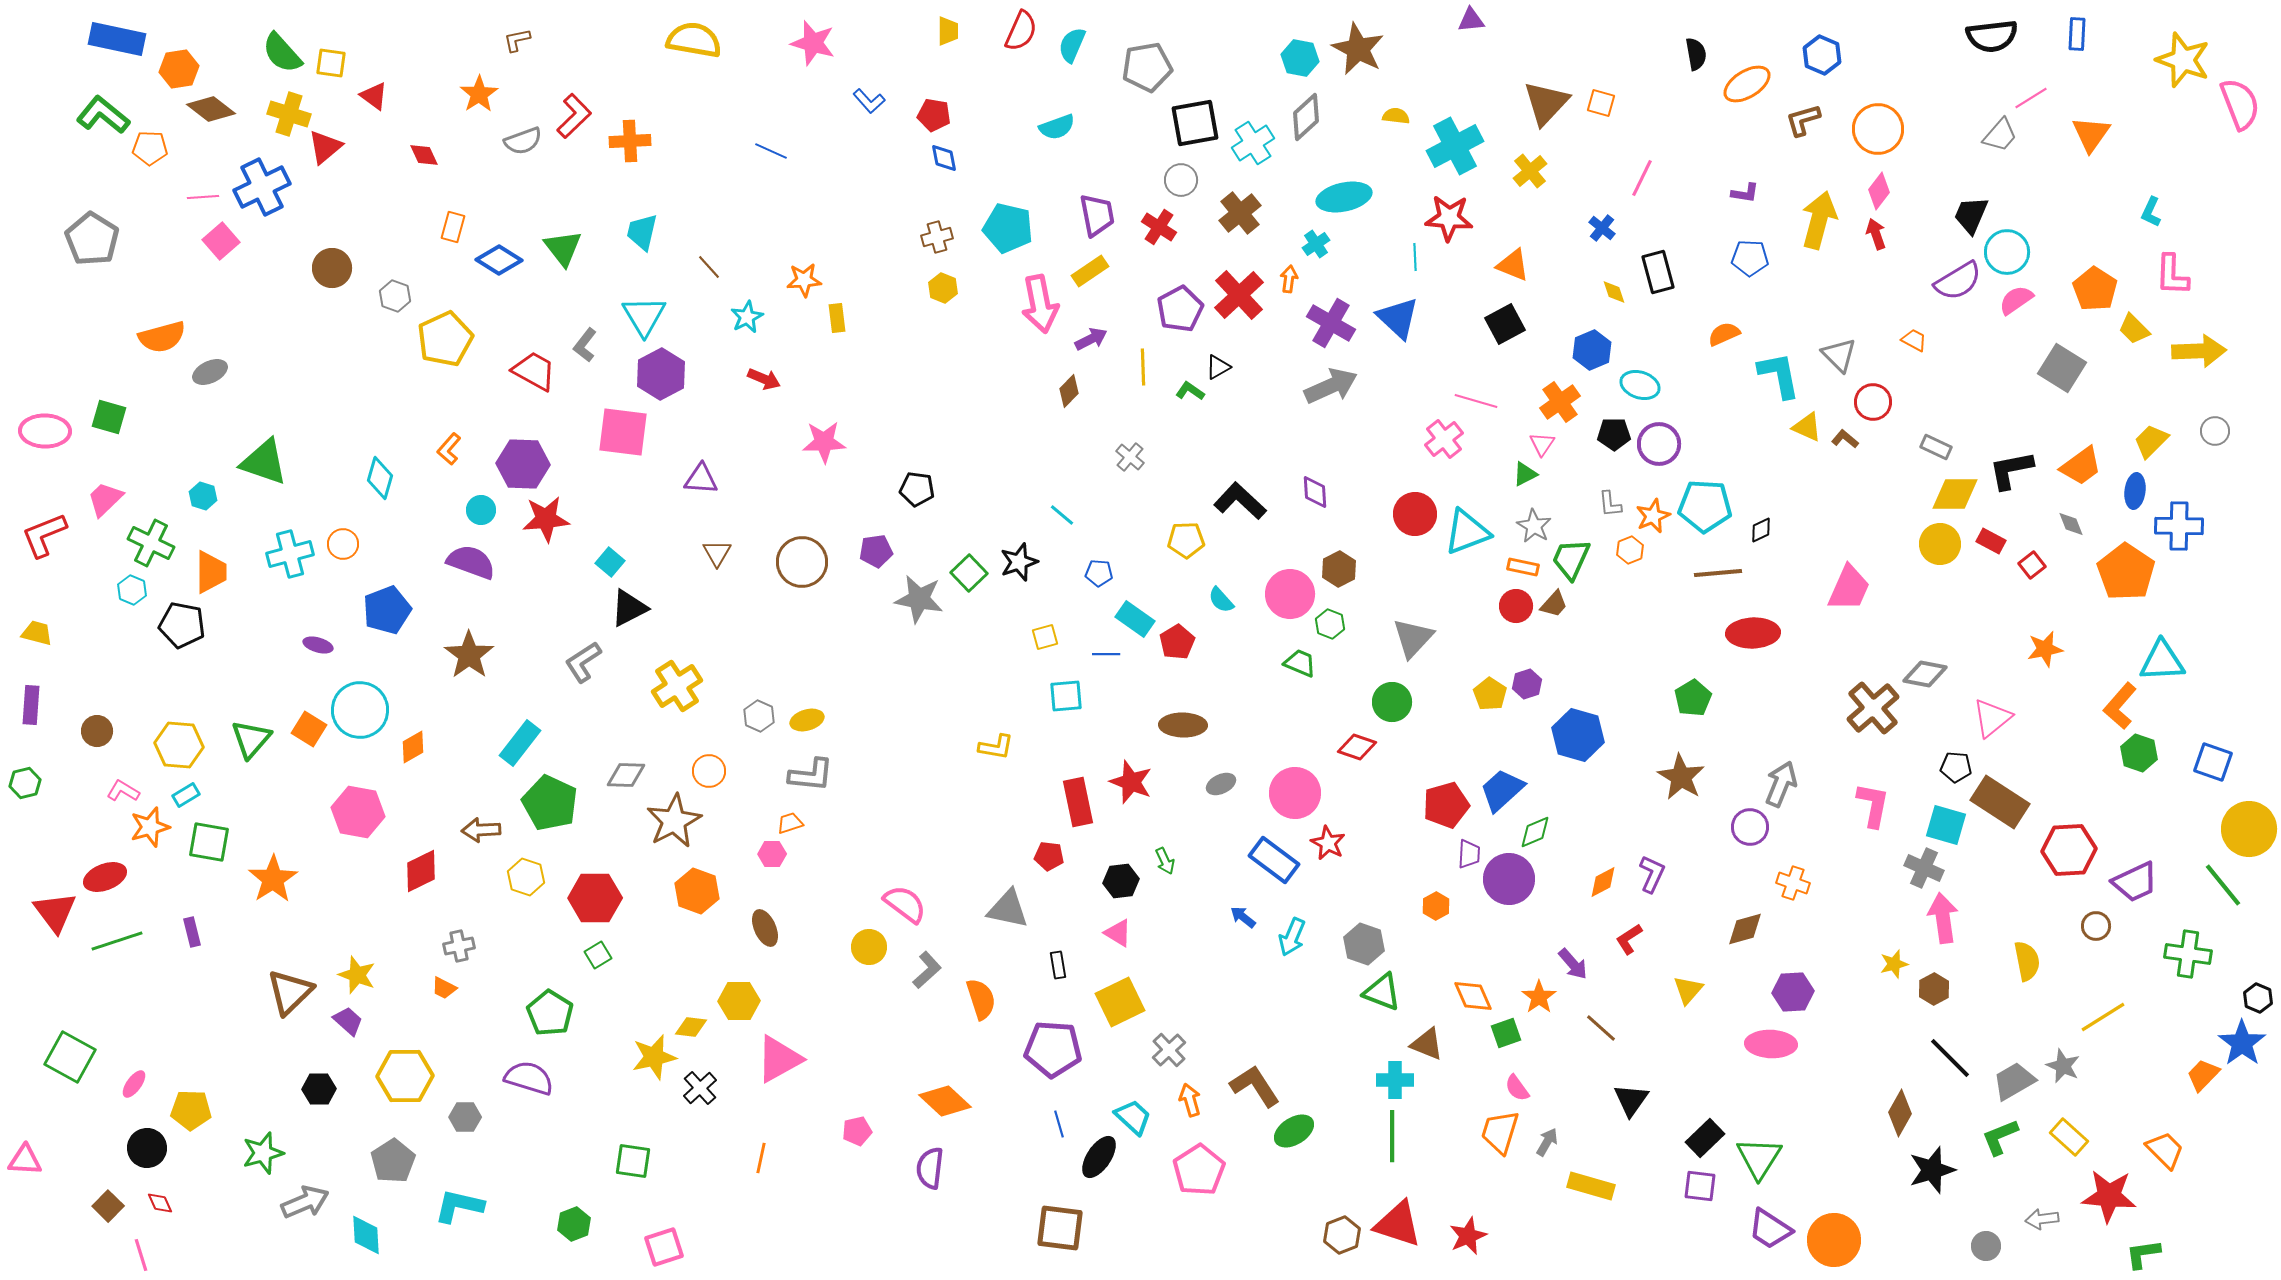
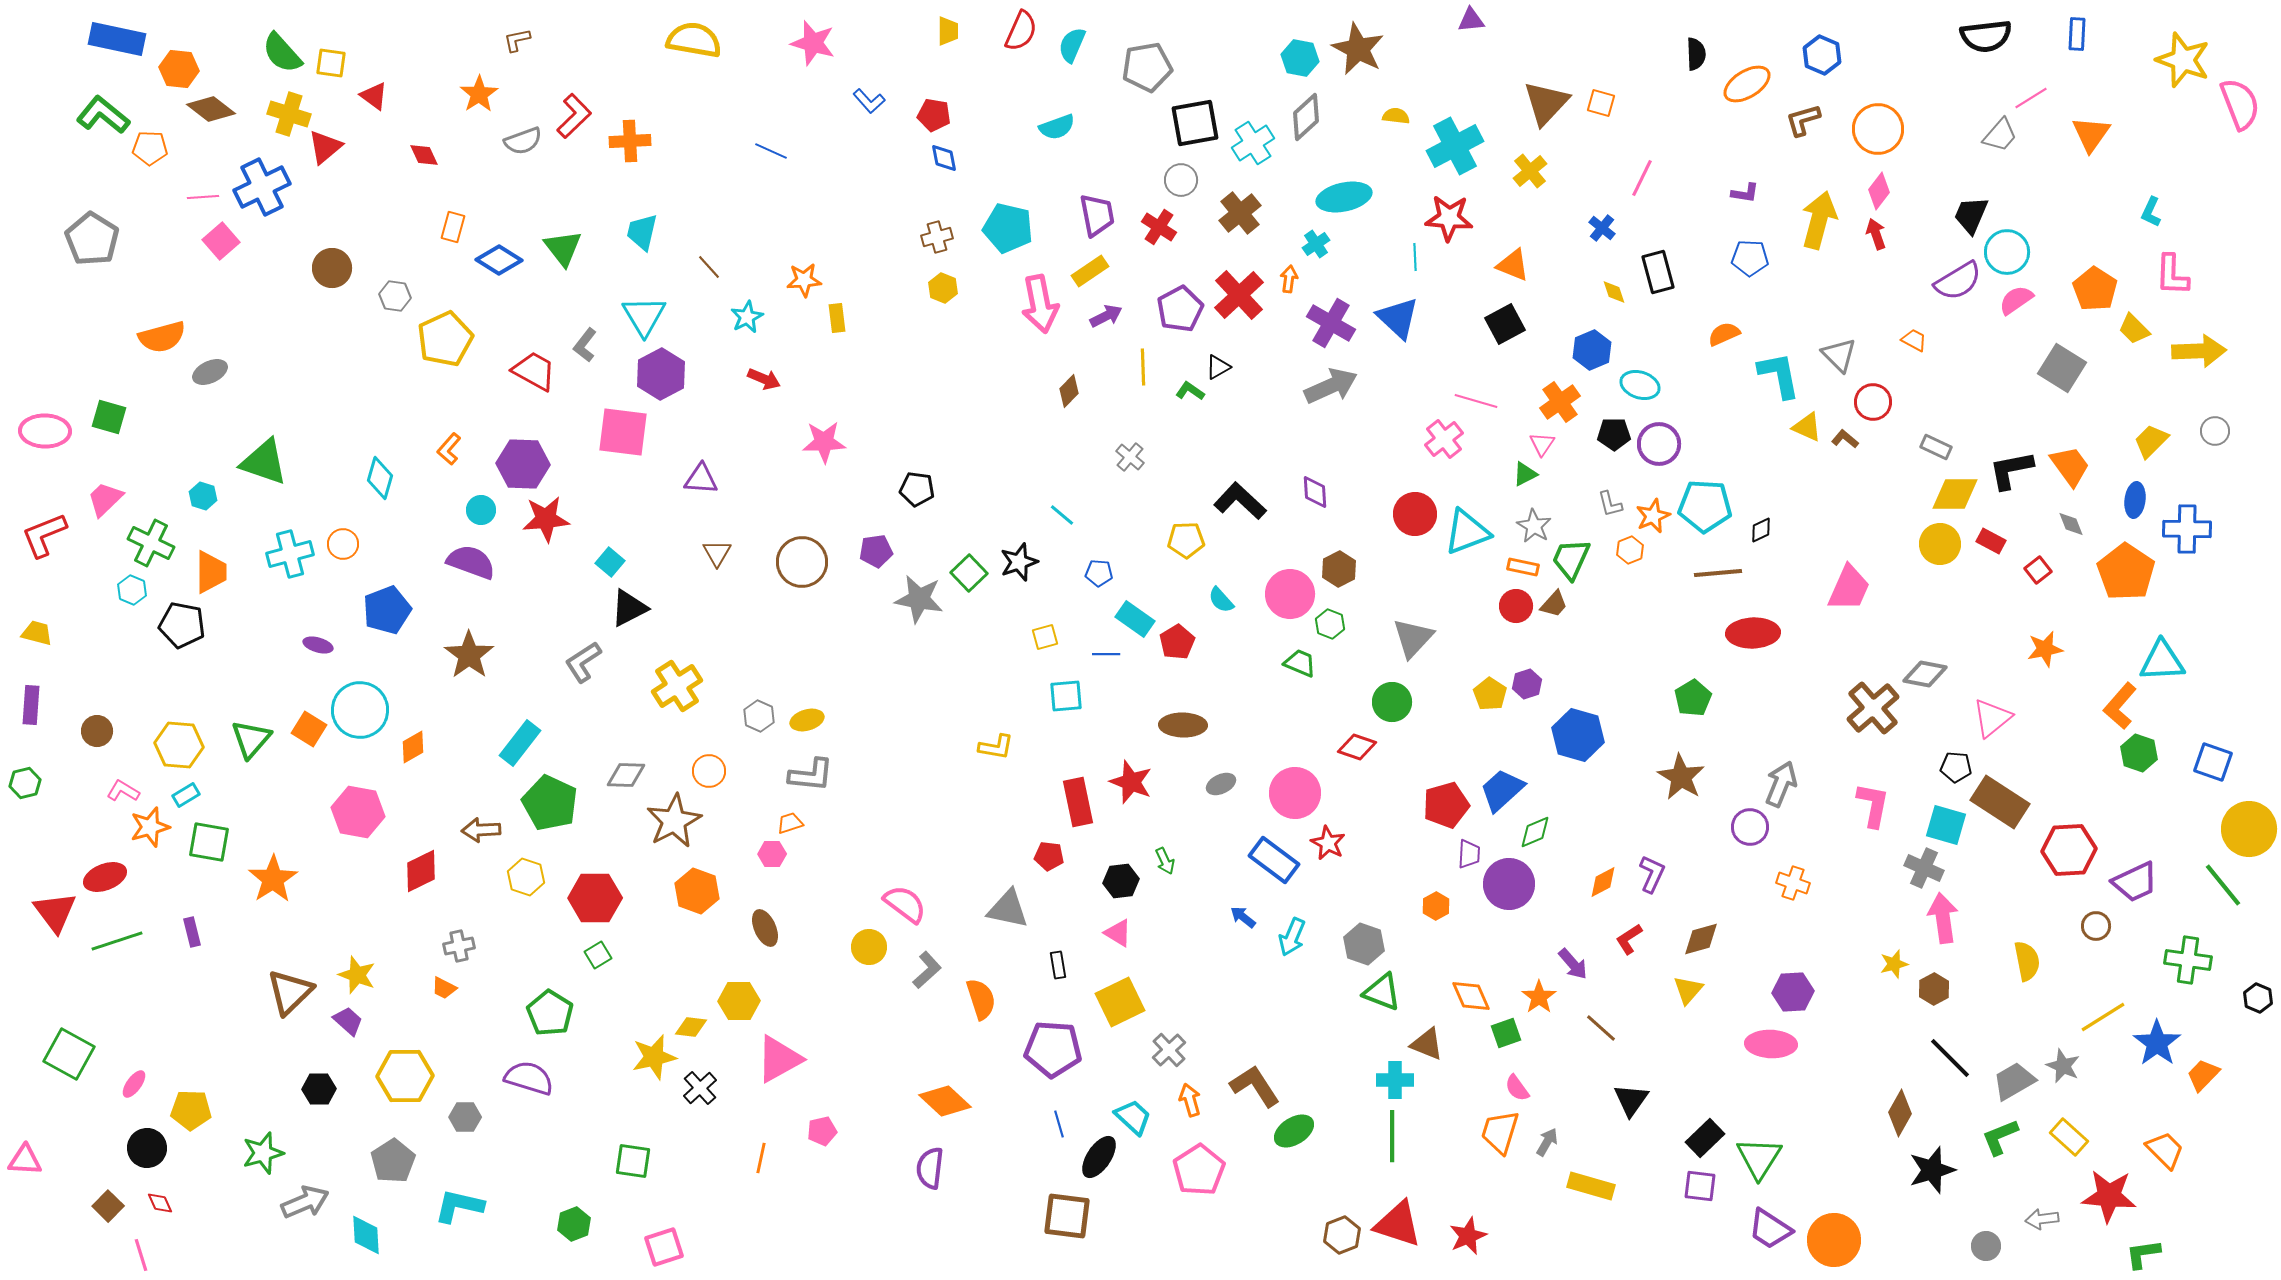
black semicircle at (1992, 36): moved 6 px left
black semicircle at (1696, 54): rotated 8 degrees clockwise
orange hexagon at (179, 69): rotated 15 degrees clockwise
gray hexagon at (395, 296): rotated 12 degrees counterclockwise
purple arrow at (1091, 339): moved 15 px right, 23 px up
orange trapezoid at (2081, 466): moved 11 px left; rotated 90 degrees counterclockwise
blue ellipse at (2135, 491): moved 9 px down
gray L-shape at (1610, 504): rotated 8 degrees counterclockwise
blue cross at (2179, 526): moved 8 px right, 3 px down
red square at (2032, 565): moved 6 px right, 5 px down
purple circle at (1509, 879): moved 5 px down
brown diamond at (1745, 929): moved 44 px left, 10 px down
green cross at (2188, 954): moved 6 px down
orange diamond at (1473, 996): moved 2 px left
blue star at (2242, 1043): moved 85 px left
green square at (70, 1057): moved 1 px left, 3 px up
pink pentagon at (857, 1131): moved 35 px left
brown square at (1060, 1228): moved 7 px right, 12 px up
